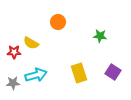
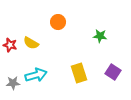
red star: moved 4 px left, 7 px up; rotated 16 degrees clockwise
